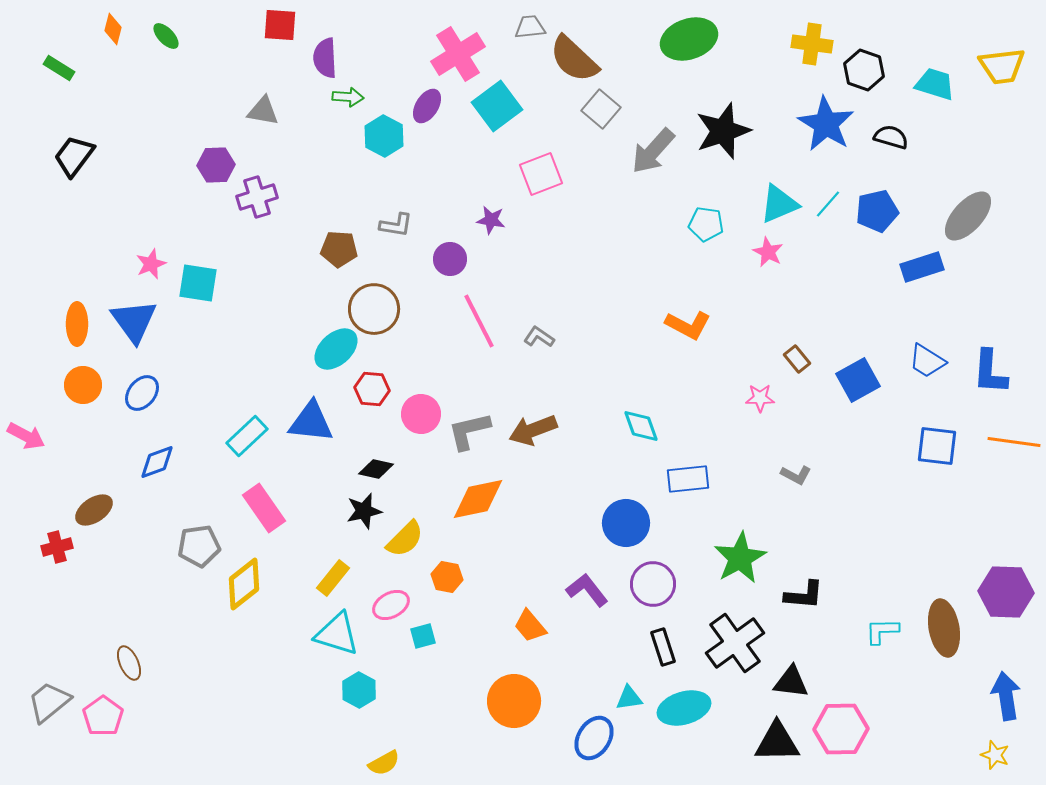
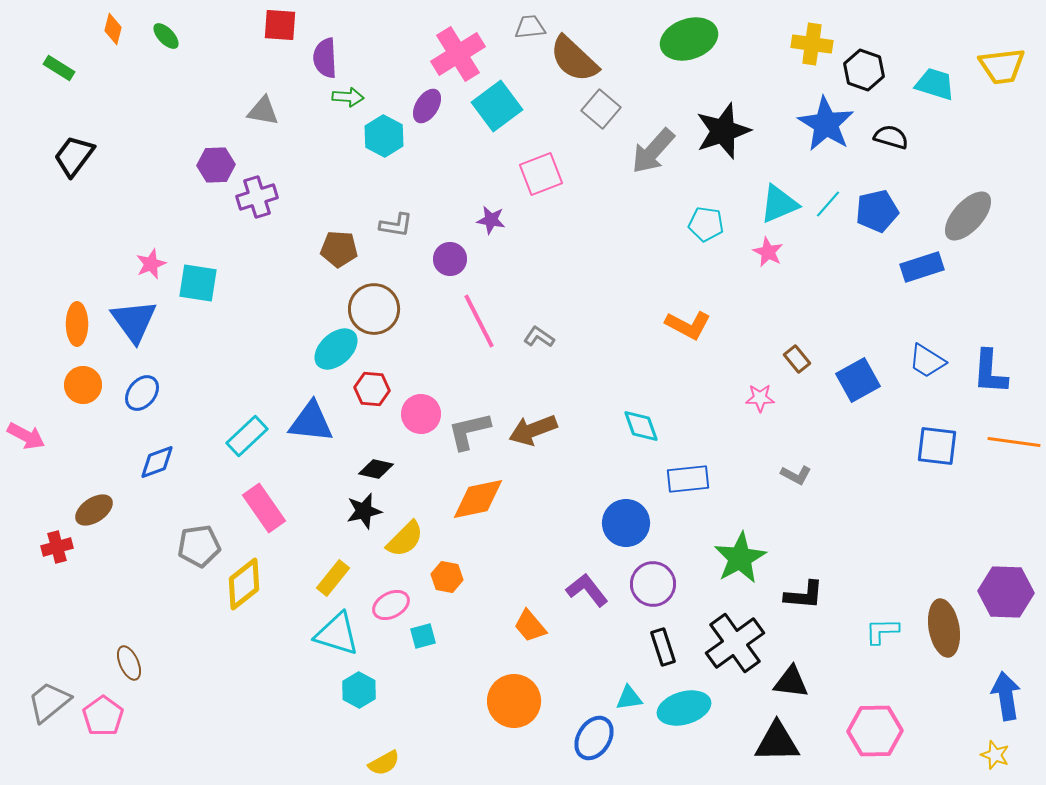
pink hexagon at (841, 729): moved 34 px right, 2 px down
